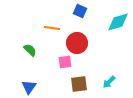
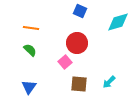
orange line: moved 21 px left
pink square: rotated 32 degrees counterclockwise
brown square: rotated 12 degrees clockwise
